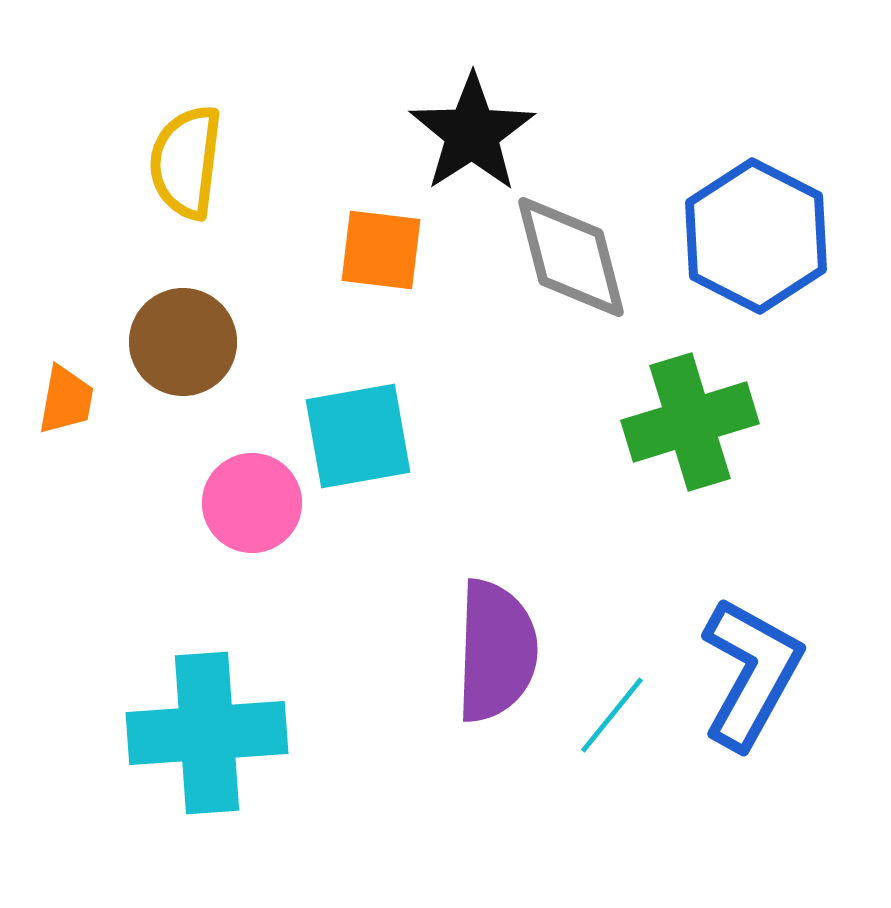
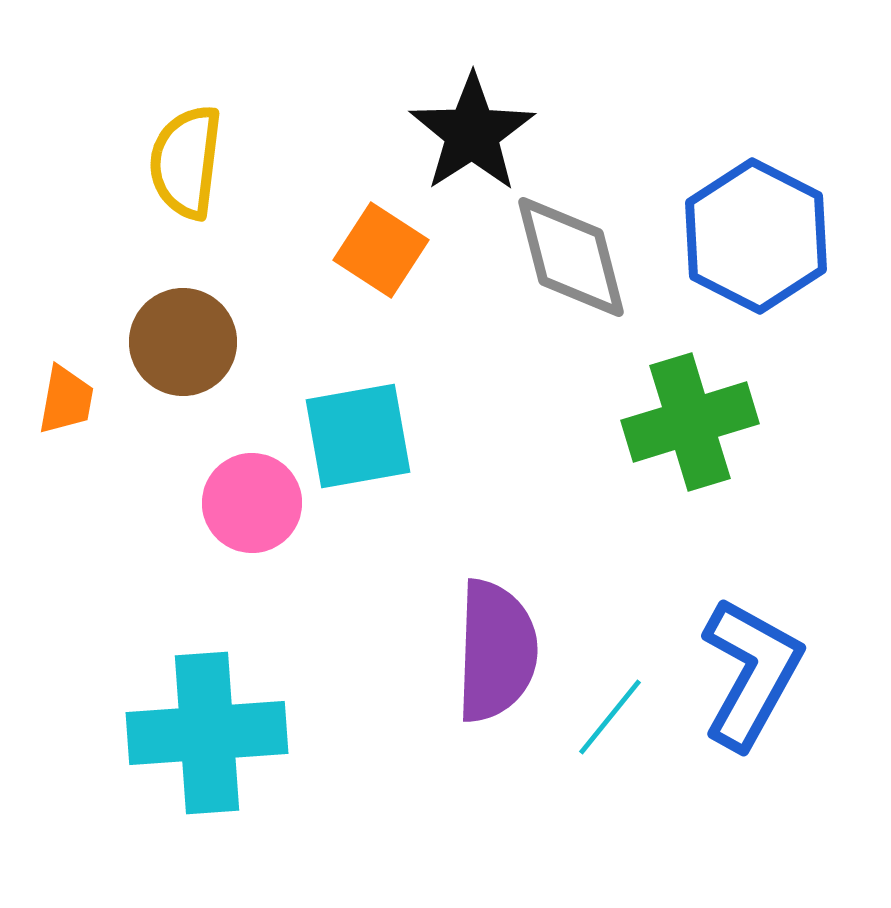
orange square: rotated 26 degrees clockwise
cyan line: moved 2 px left, 2 px down
